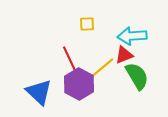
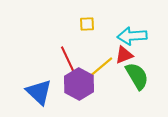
red line: moved 2 px left
yellow line: moved 1 px left, 1 px up
